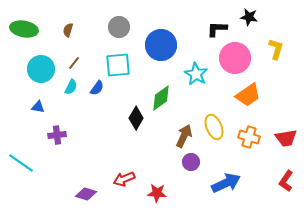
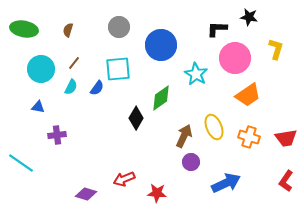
cyan square: moved 4 px down
